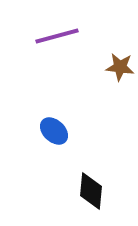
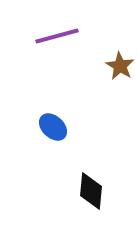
brown star: moved 1 px up; rotated 24 degrees clockwise
blue ellipse: moved 1 px left, 4 px up
